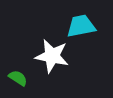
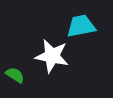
green semicircle: moved 3 px left, 3 px up
